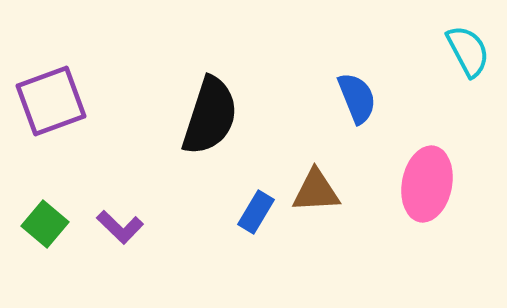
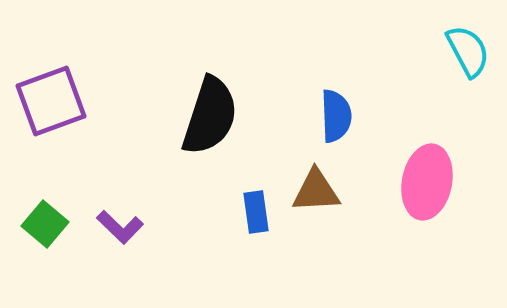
blue semicircle: moved 21 px left, 18 px down; rotated 20 degrees clockwise
pink ellipse: moved 2 px up
blue rectangle: rotated 39 degrees counterclockwise
